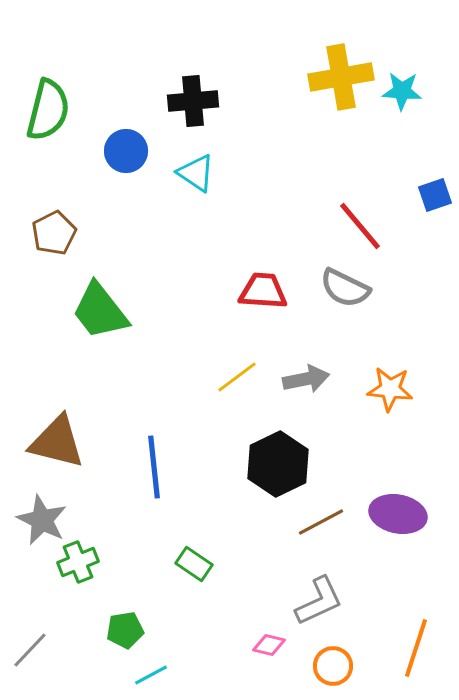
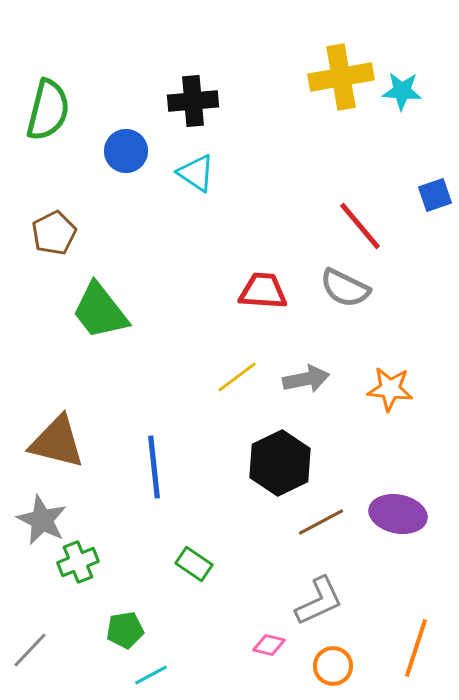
black hexagon: moved 2 px right, 1 px up
